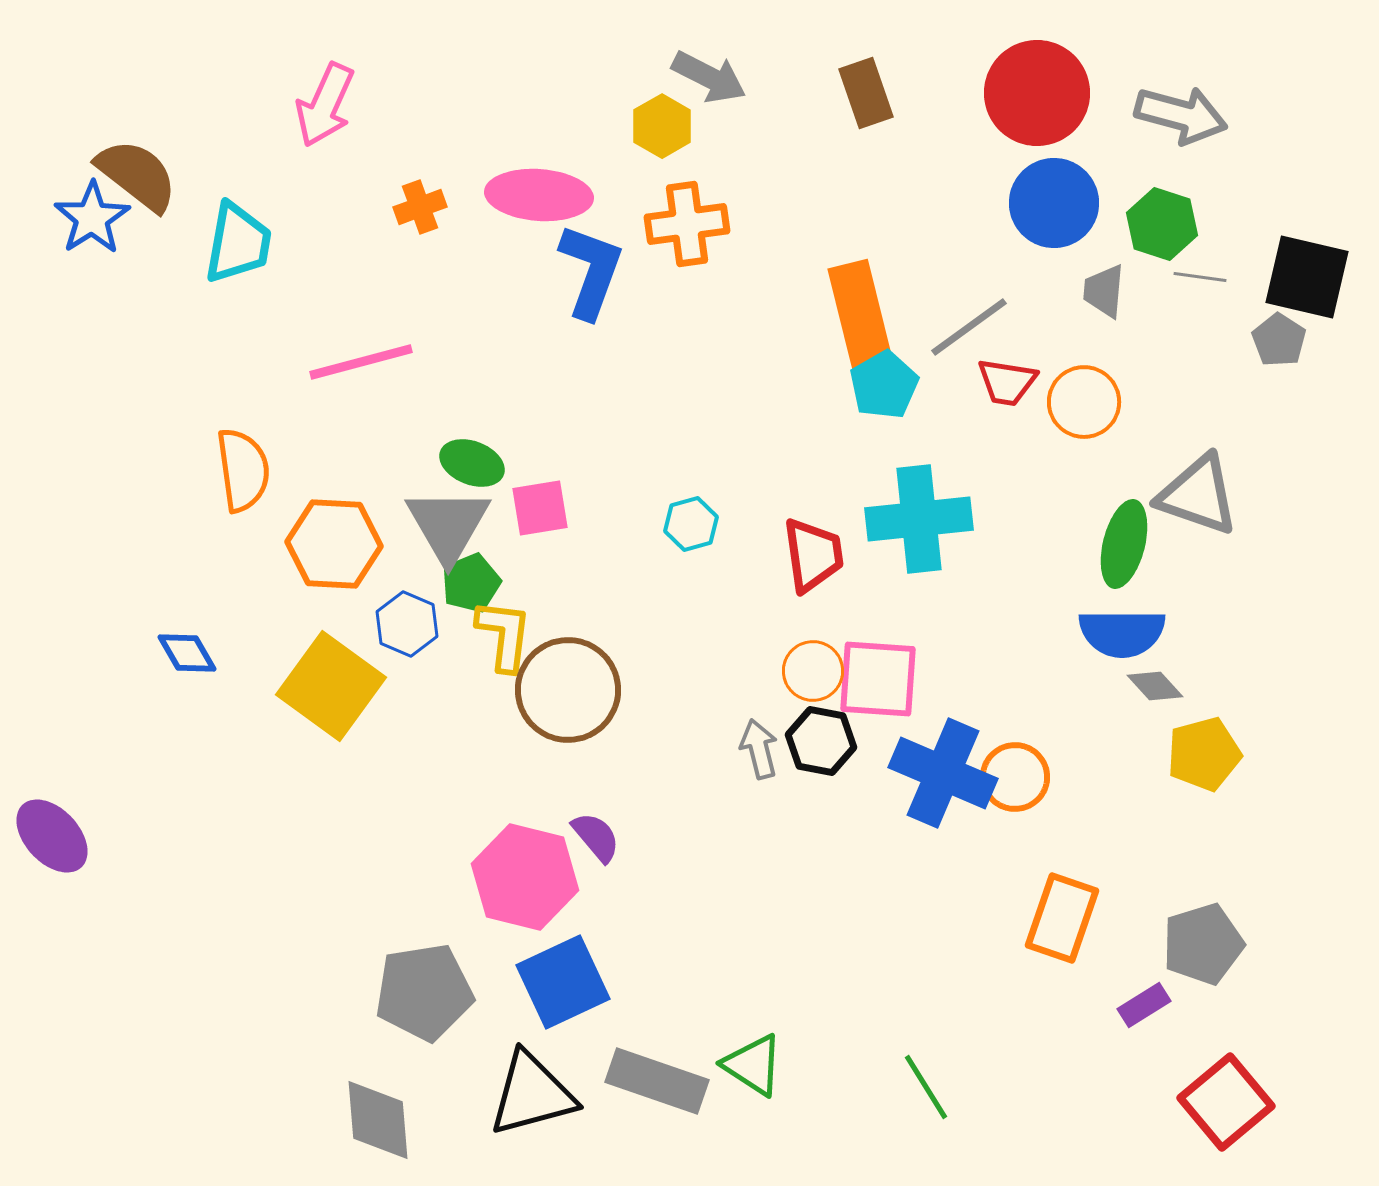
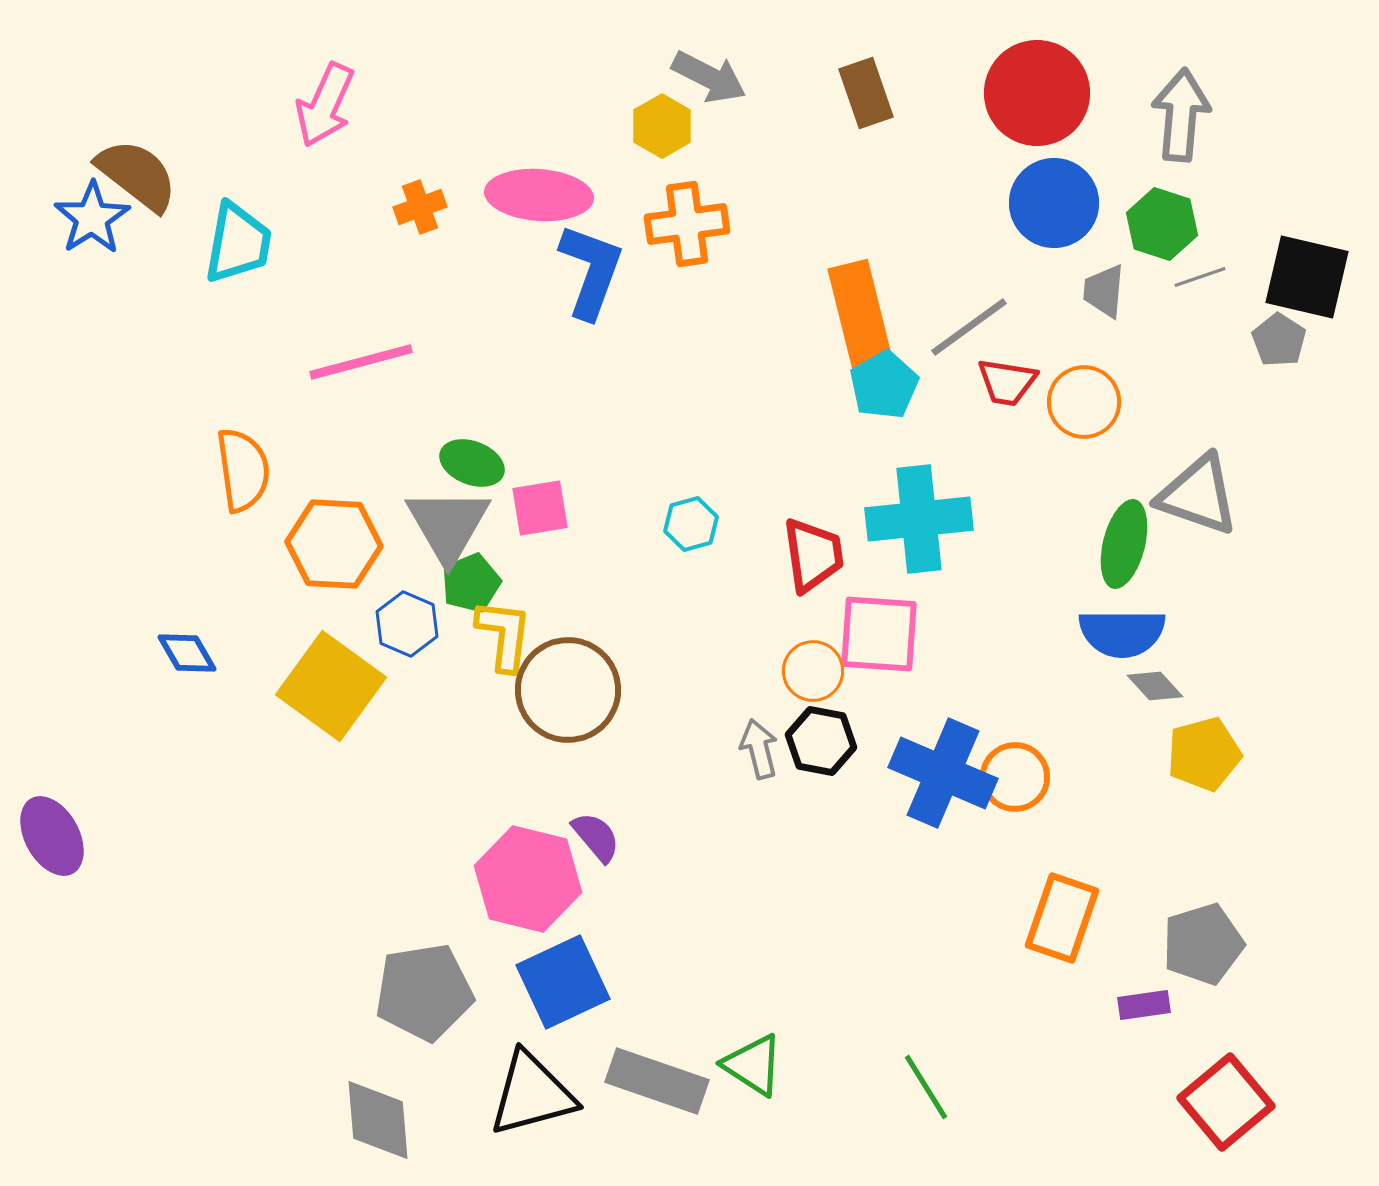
gray arrow at (1181, 115): rotated 100 degrees counterclockwise
gray line at (1200, 277): rotated 27 degrees counterclockwise
pink square at (878, 679): moved 1 px right, 45 px up
purple ellipse at (52, 836): rotated 14 degrees clockwise
pink hexagon at (525, 877): moved 3 px right, 2 px down
purple rectangle at (1144, 1005): rotated 24 degrees clockwise
